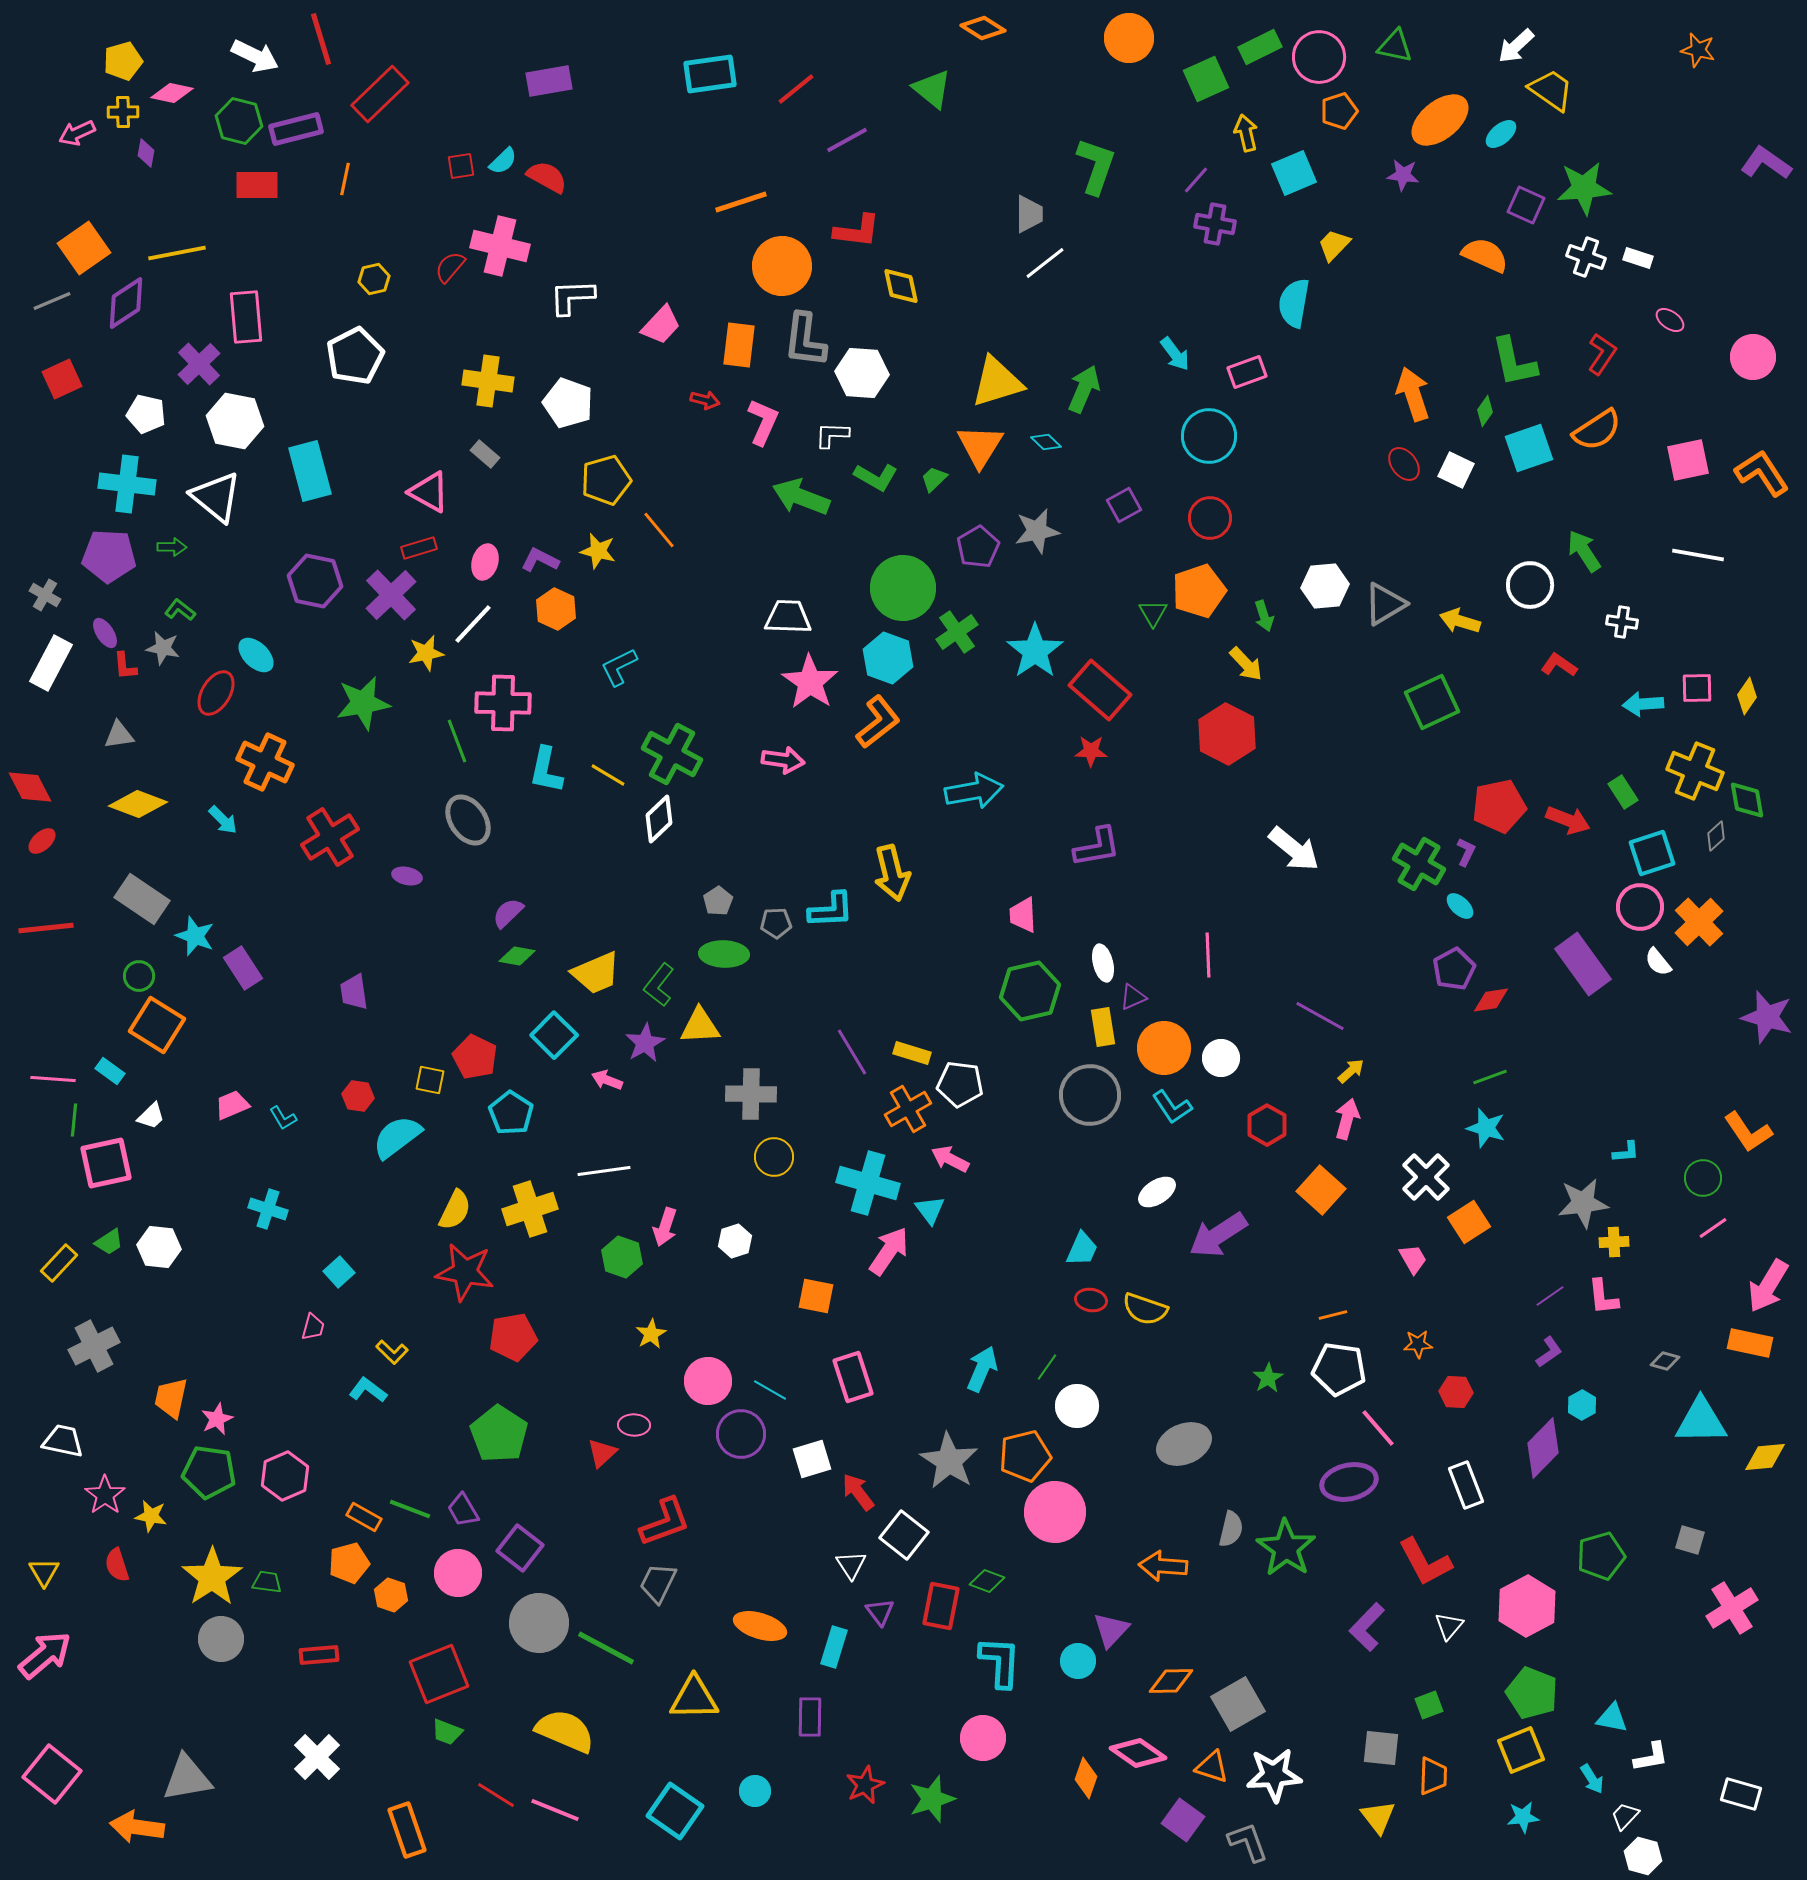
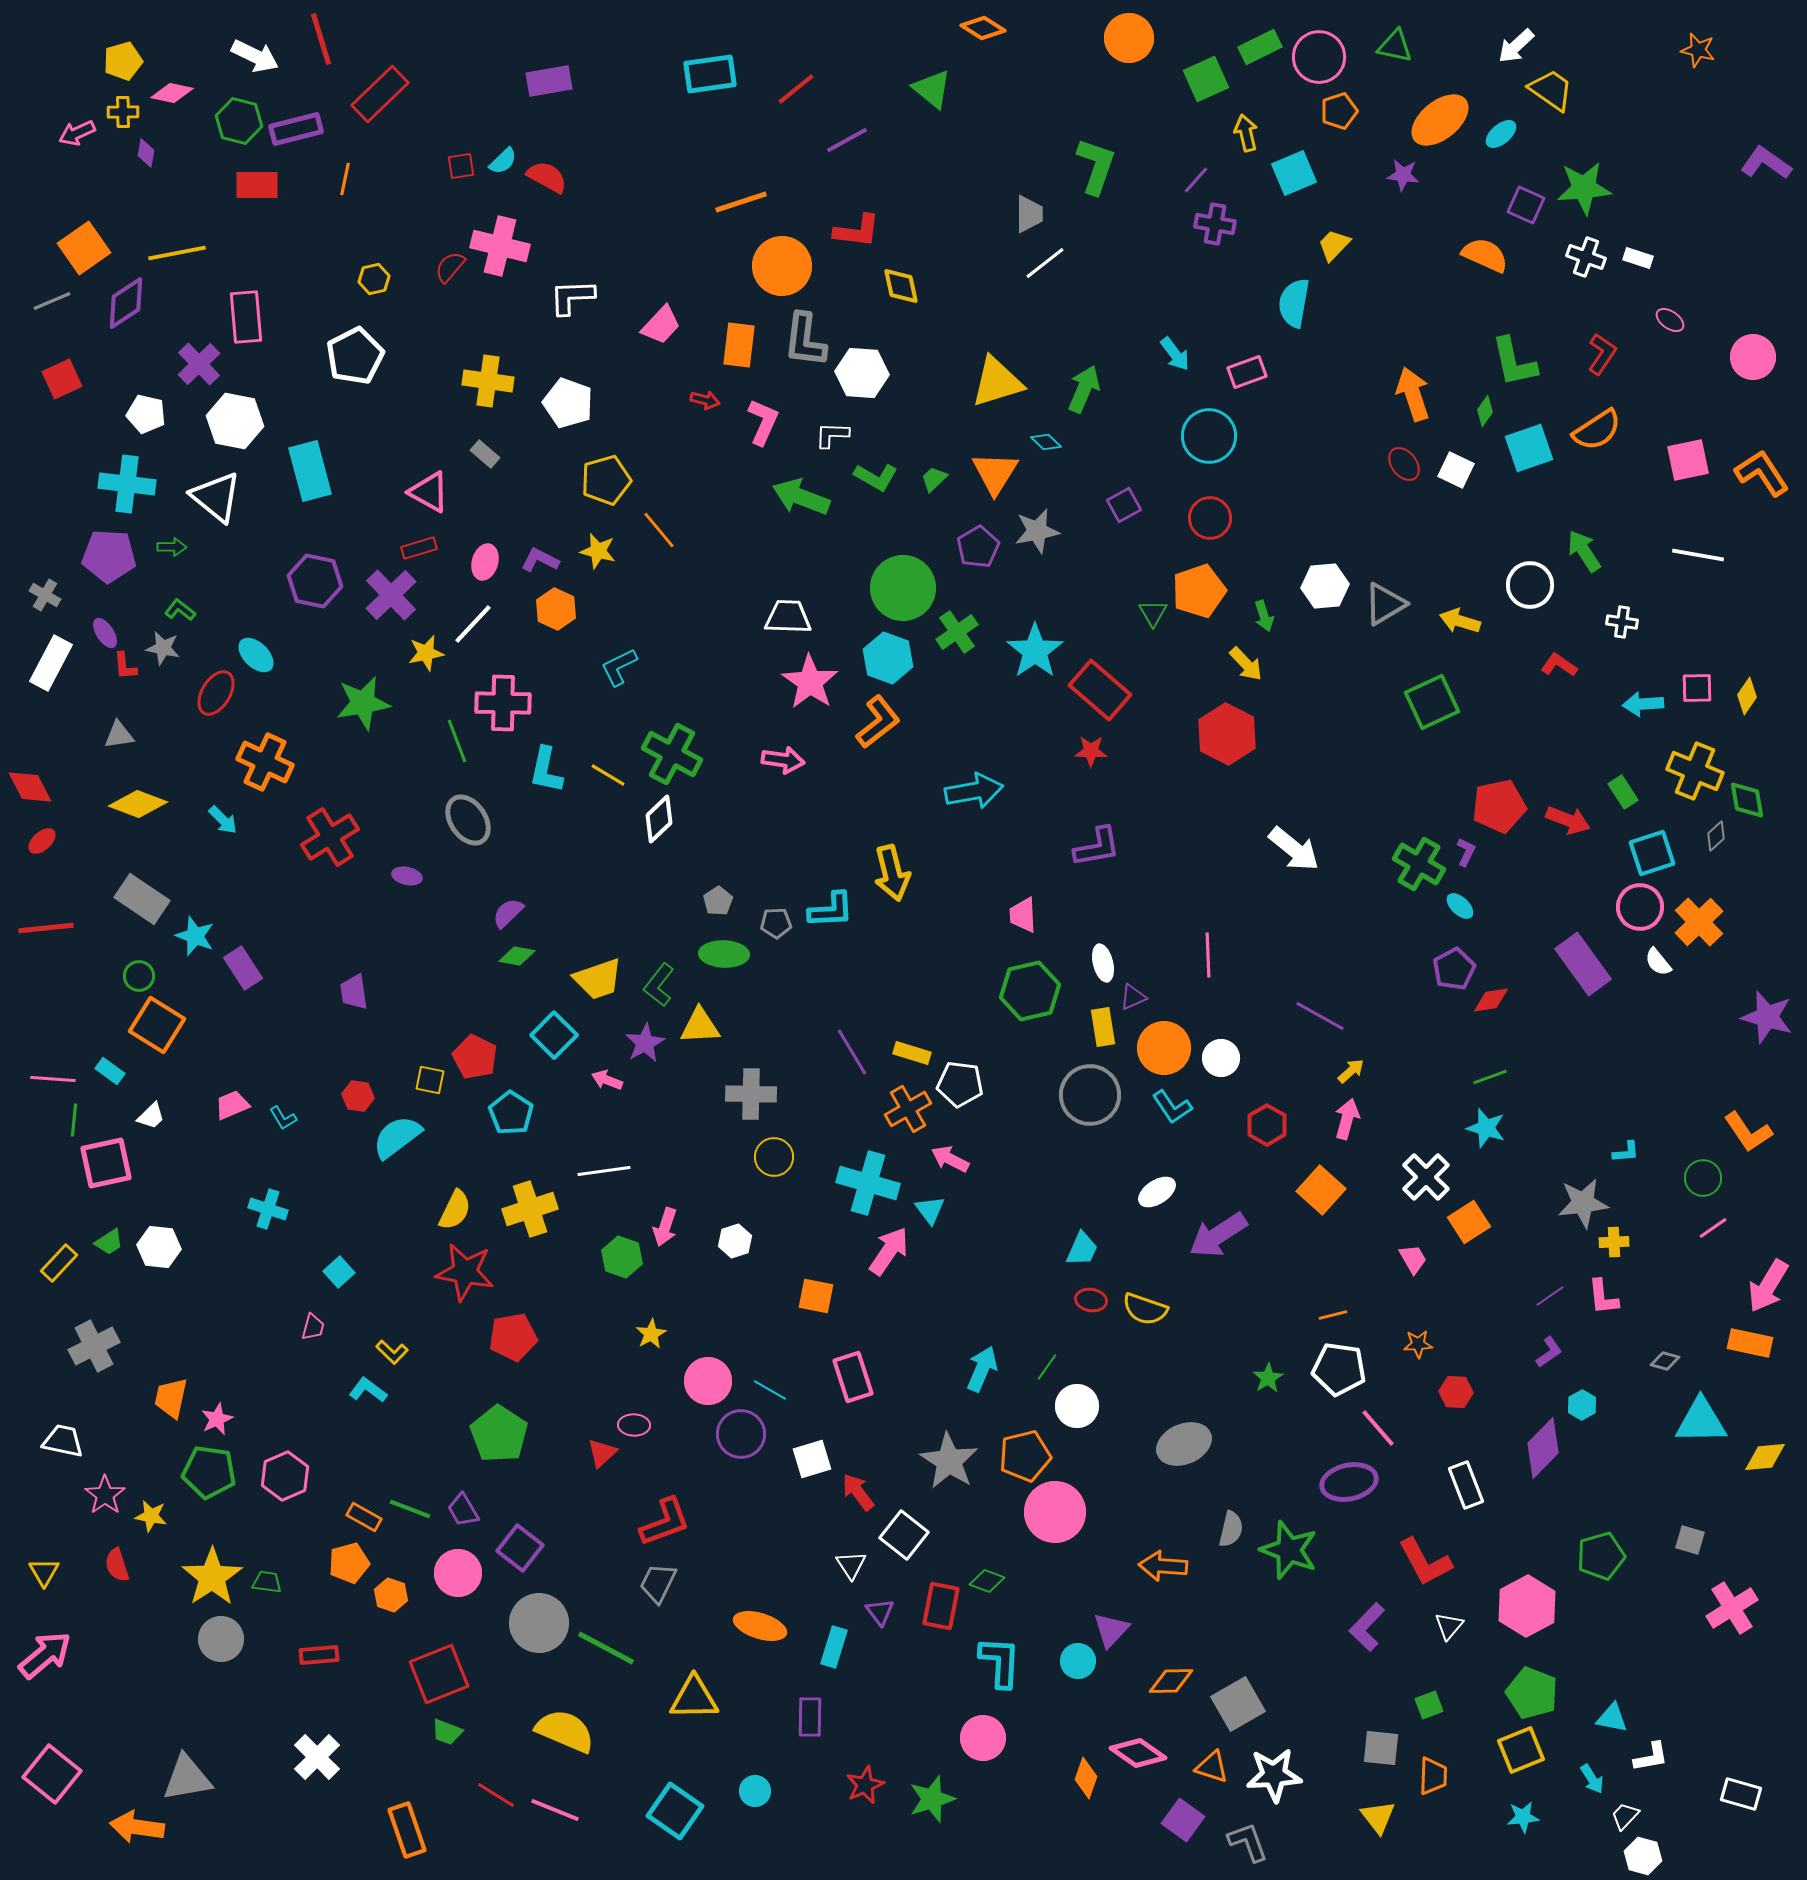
orange triangle at (980, 446): moved 15 px right, 27 px down
yellow trapezoid at (596, 973): moved 2 px right, 6 px down; rotated 4 degrees clockwise
green star at (1286, 1548): moved 3 px right, 2 px down; rotated 14 degrees counterclockwise
